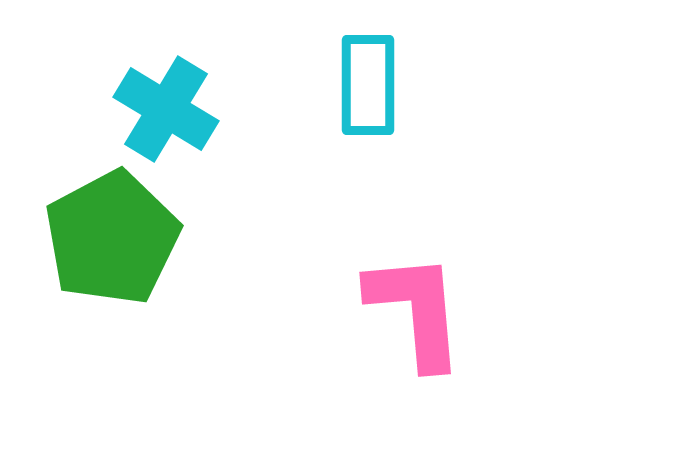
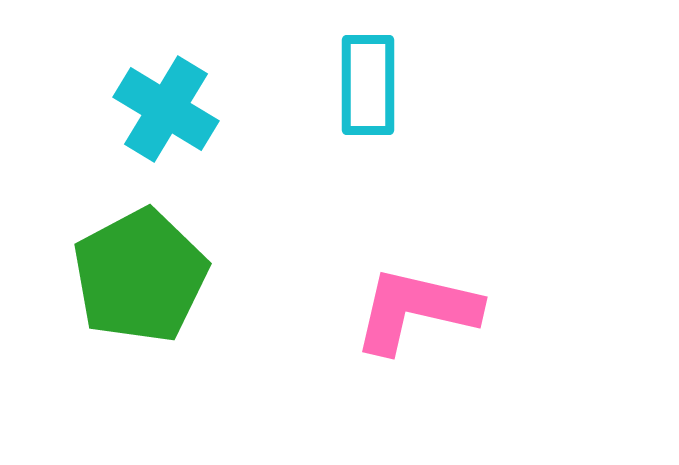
green pentagon: moved 28 px right, 38 px down
pink L-shape: rotated 72 degrees counterclockwise
